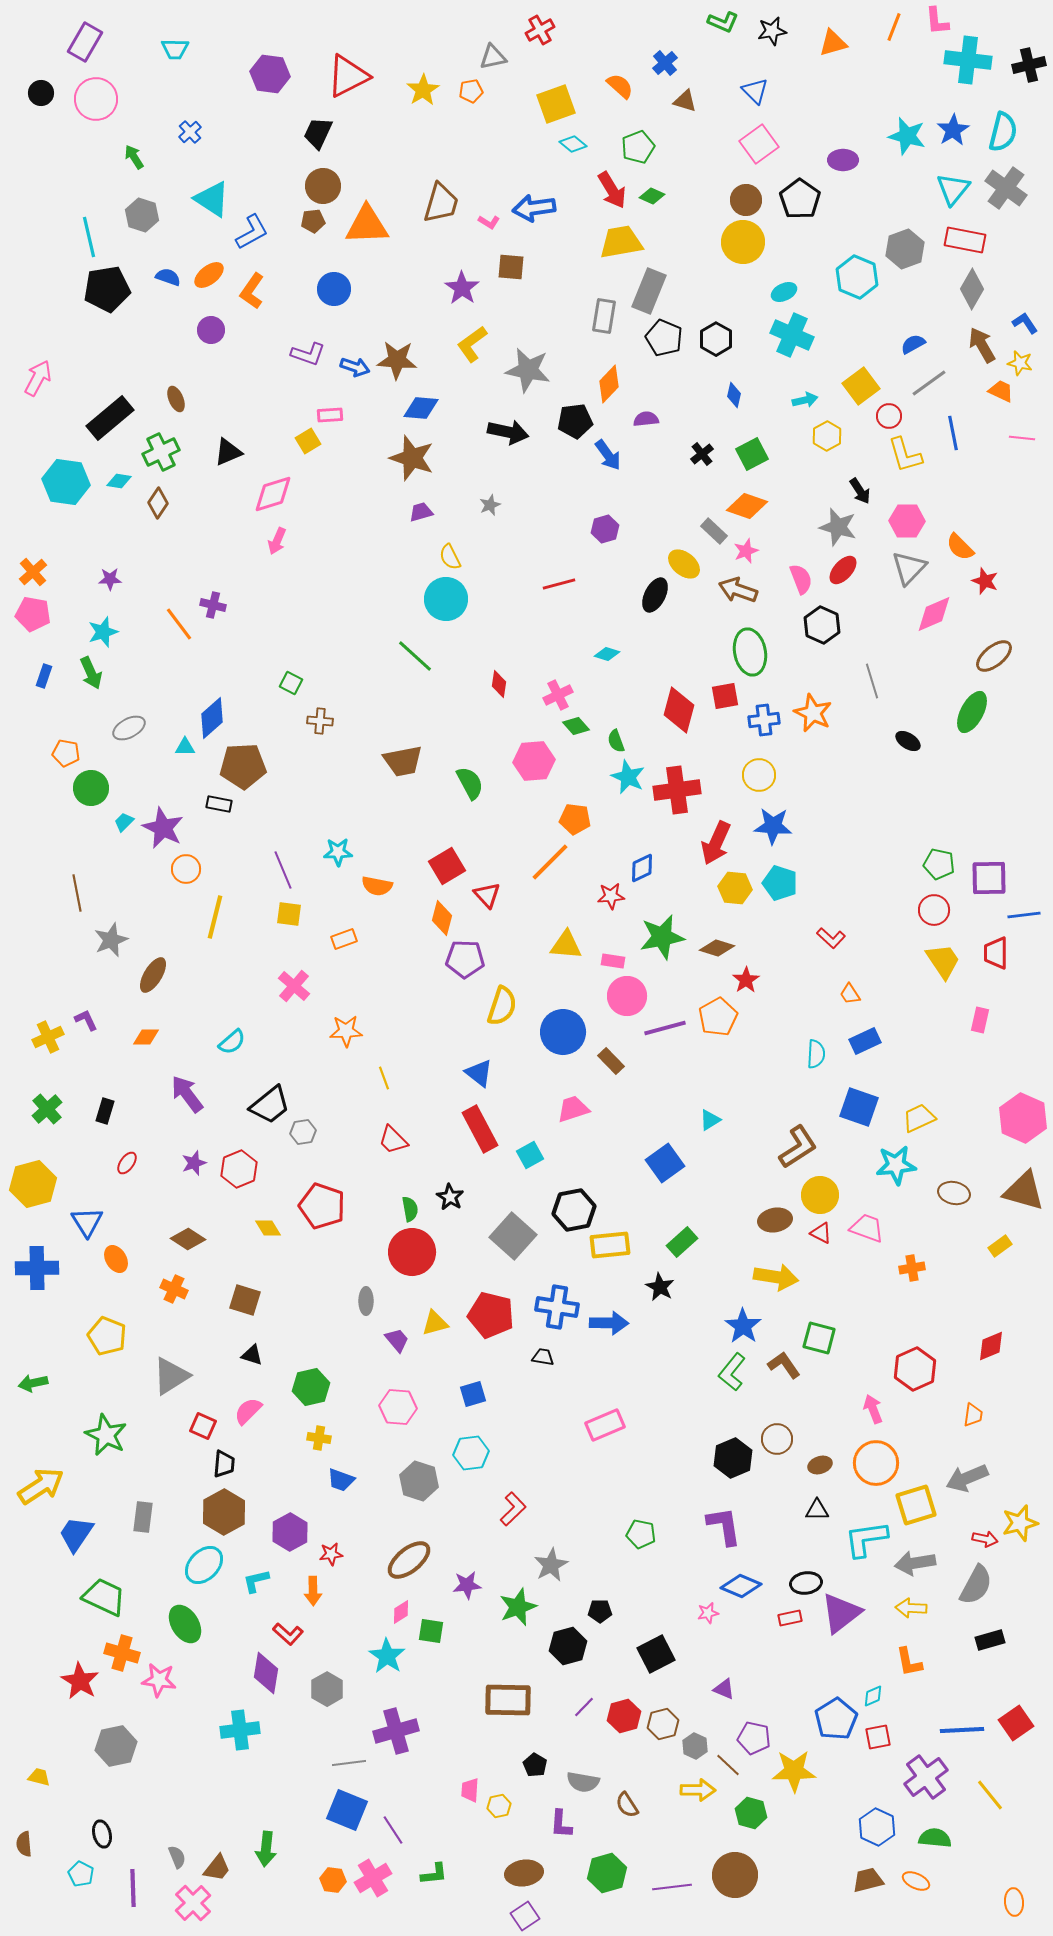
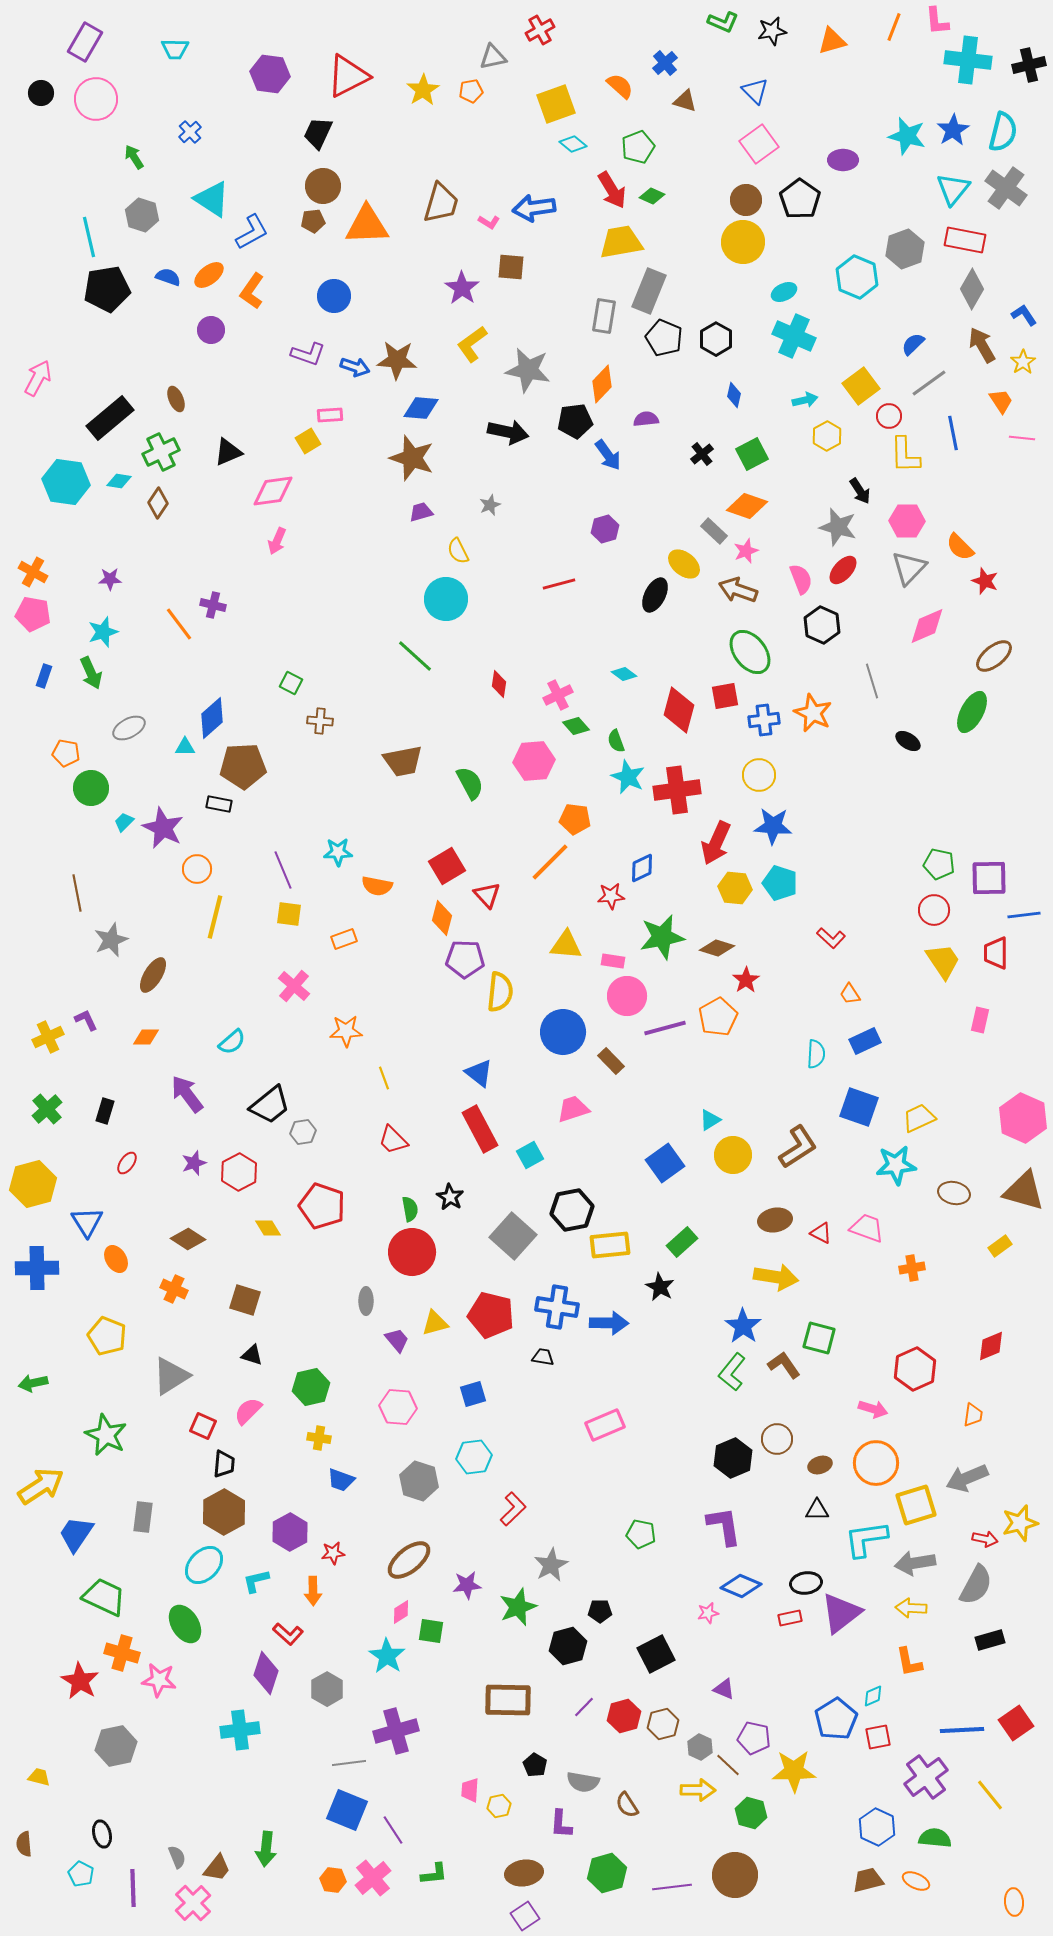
orange triangle at (833, 43): moved 1 px left, 2 px up
blue circle at (334, 289): moved 7 px down
blue L-shape at (1025, 323): moved 1 px left, 8 px up
cyan cross at (792, 335): moved 2 px right, 1 px down
blue semicircle at (913, 344): rotated 15 degrees counterclockwise
yellow star at (1020, 363): moved 3 px right, 1 px up; rotated 25 degrees clockwise
orange diamond at (609, 384): moved 7 px left
orange trapezoid at (1001, 391): moved 10 px down; rotated 32 degrees clockwise
yellow L-shape at (905, 455): rotated 15 degrees clockwise
pink diamond at (273, 494): moved 3 px up; rotated 9 degrees clockwise
yellow semicircle at (450, 557): moved 8 px right, 6 px up
orange cross at (33, 572): rotated 20 degrees counterclockwise
pink diamond at (934, 614): moved 7 px left, 12 px down
green ellipse at (750, 652): rotated 27 degrees counterclockwise
cyan diamond at (607, 654): moved 17 px right, 20 px down; rotated 20 degrees clockwise
orange circle at (186, 869): moved 11 px right
yellow semicircle at (502, 1006): moved 2 px left, 14 px up; rotated 12 degrees counterclockwise
red hexagon at (239, 1169): moved 3 px down; rotated 6 degrees counterclockwise
yellow circle at (820, 1195): moved 87 px left, 40 px up
black hexagon at (574, 1210): moved 2 px left
pink arrow at (873, 1409): rotated 128 degrees clockwise
cyan hexagon at (471, 1453): moved 3 px right, 4 px down
red star at (331, 1554): moved 2 px right, 1 px up
purple diamond at (266, 1673): rotated 9 degrees clockwise
gray hexagon at (695, 1746): moved 5 px right, 1 px down
pink cross at (373, 1878): rotated 9 degrees counterclockwise
